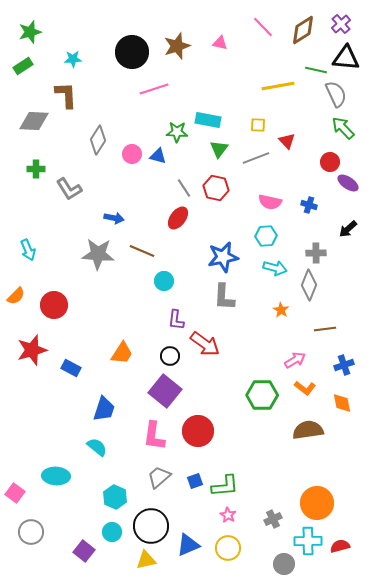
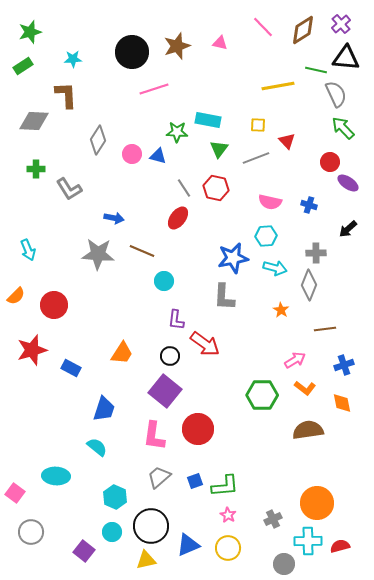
blue star at (223, 257): moved 10 px right, 1 px down
red circle at (198, 431): moved 2 px up
